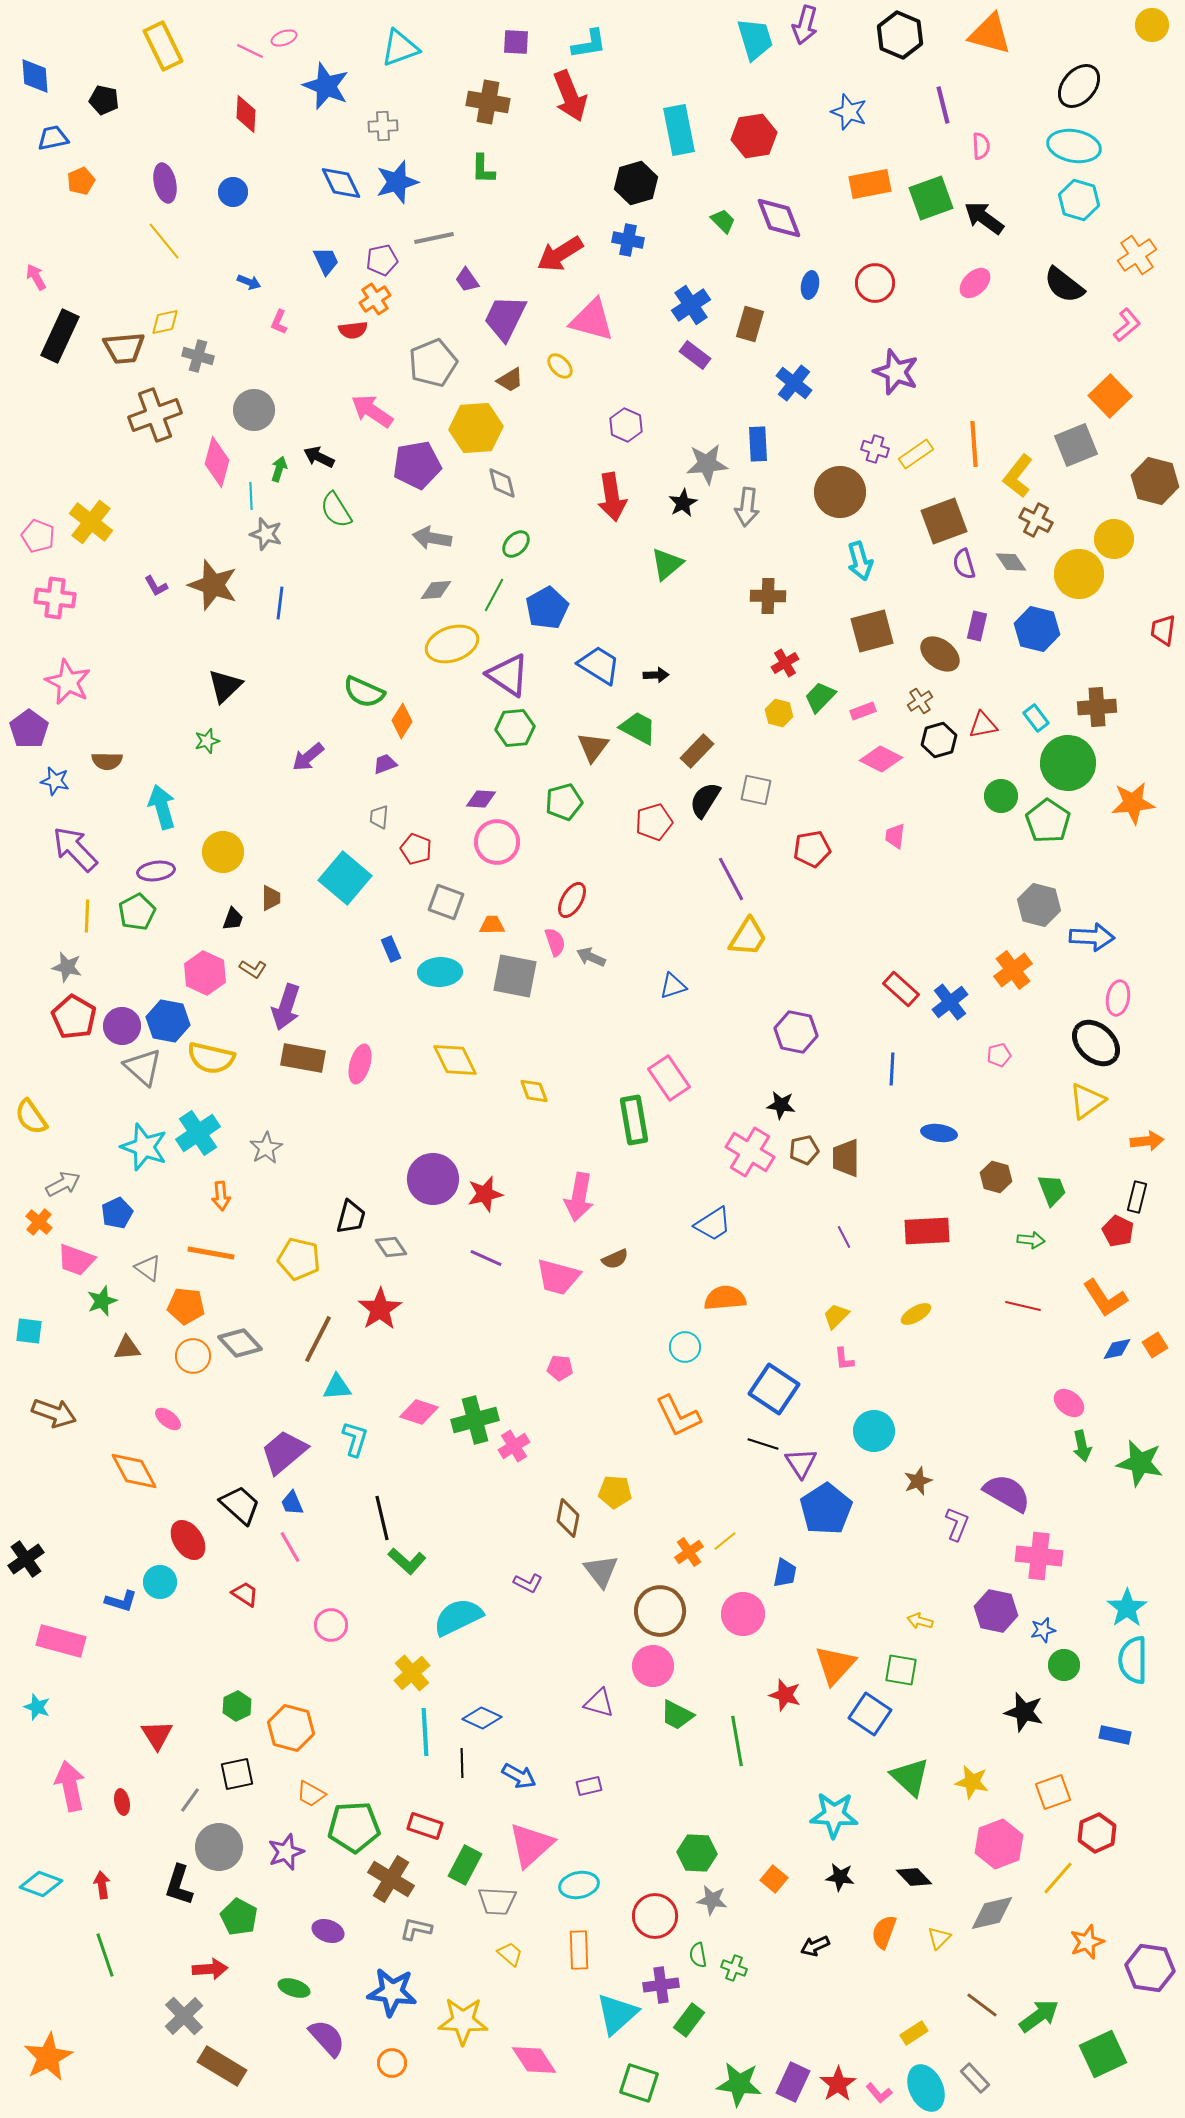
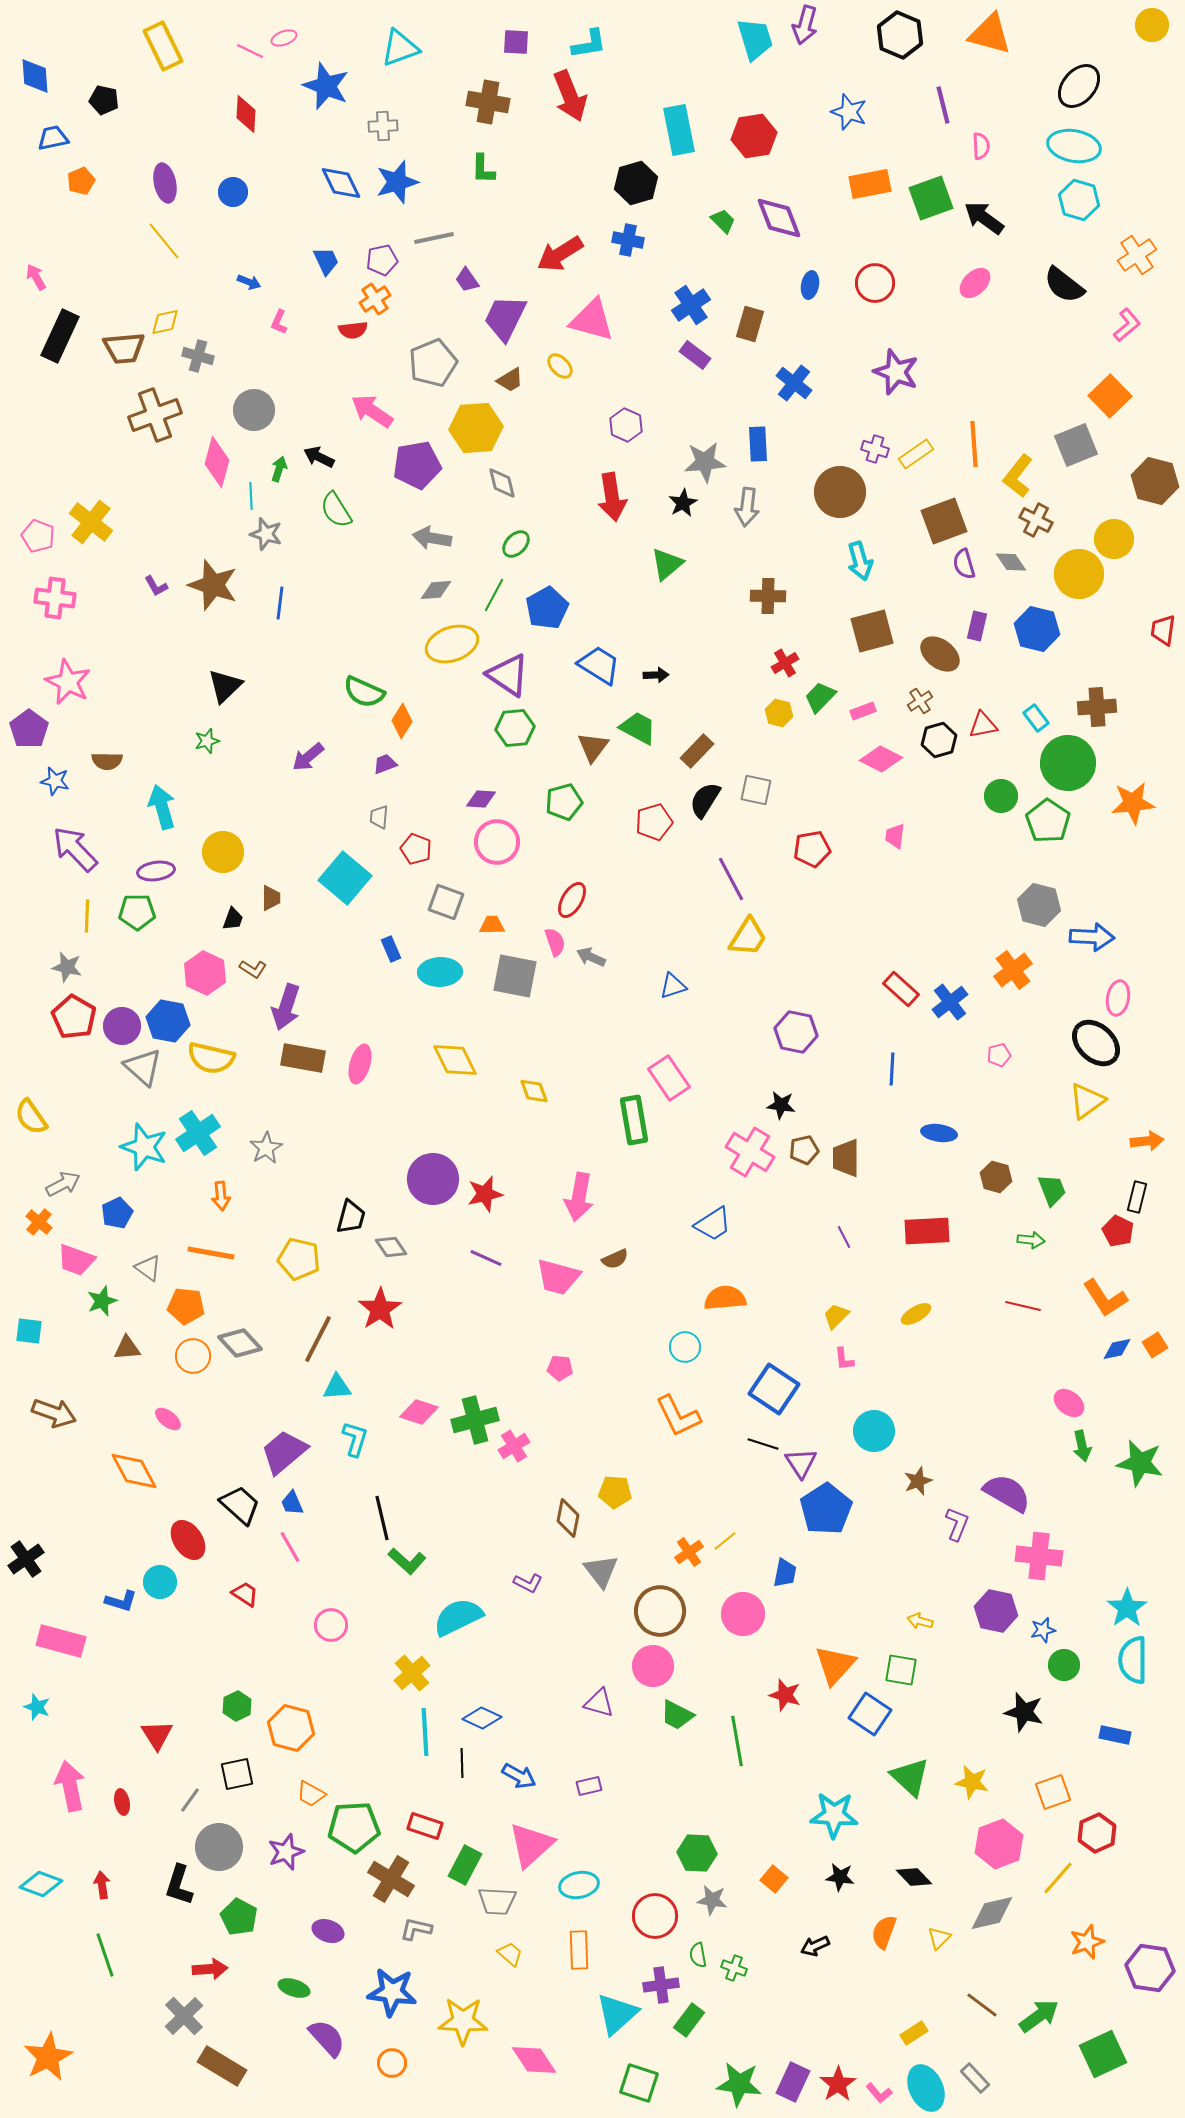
gray star at (707, 464): moved 2 px left, 2 px up
green pentagon at (137, 912): rotated 27 degrees clockwise
